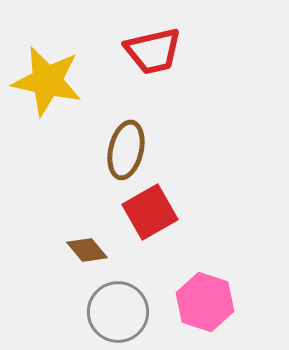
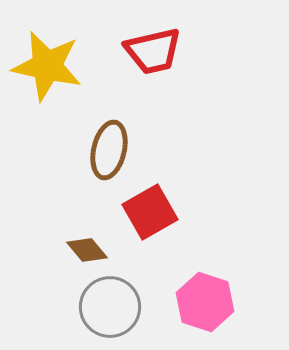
yellow star: moved 15 px up
brown ellipse: moved 17 px left
gray circle: moved 8 px left, 5 px up
